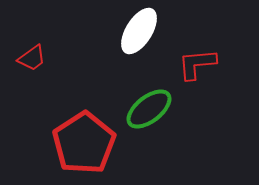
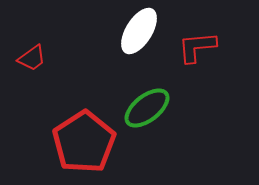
red L-shape: moved 17 px up
green ellipse: moved 2 px left, 1 px up
red pentagon: moved 1 px up
